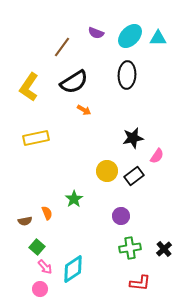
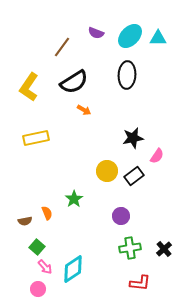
pink circle: moved 2 px left
